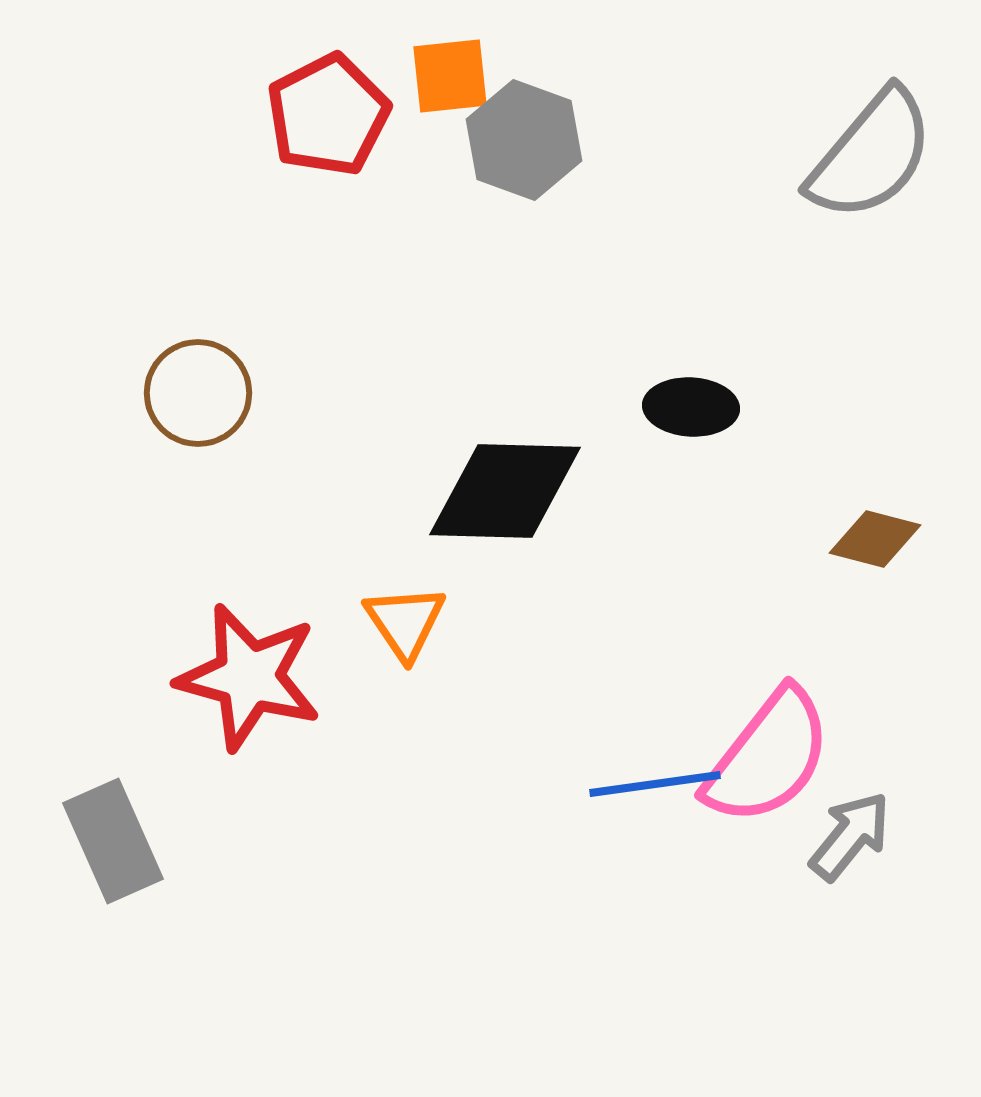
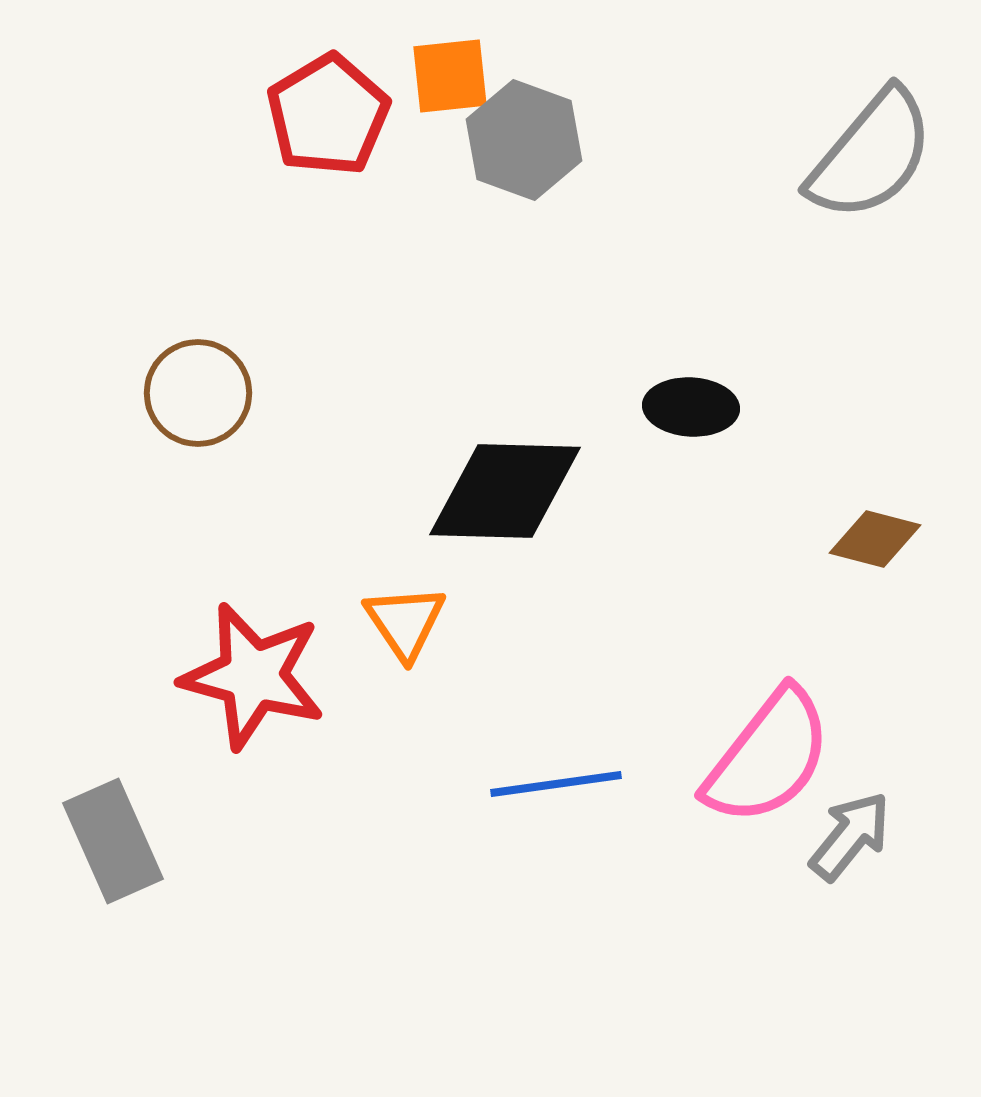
red pentagon: rotated 4 degrees counterclockwise
red star: moved 4 px right, 1 px up
blue line: moved 99 px left
